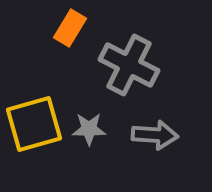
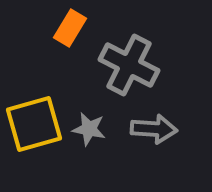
gray star: rotated 12 degrees clockwise
gray arrow: moved 1 px left, 6 px up
